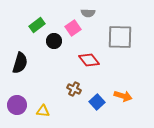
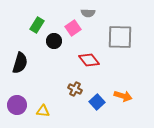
green rectangle: rotated 21 degrees counterclockwise
brown cross: moved 1 px right
